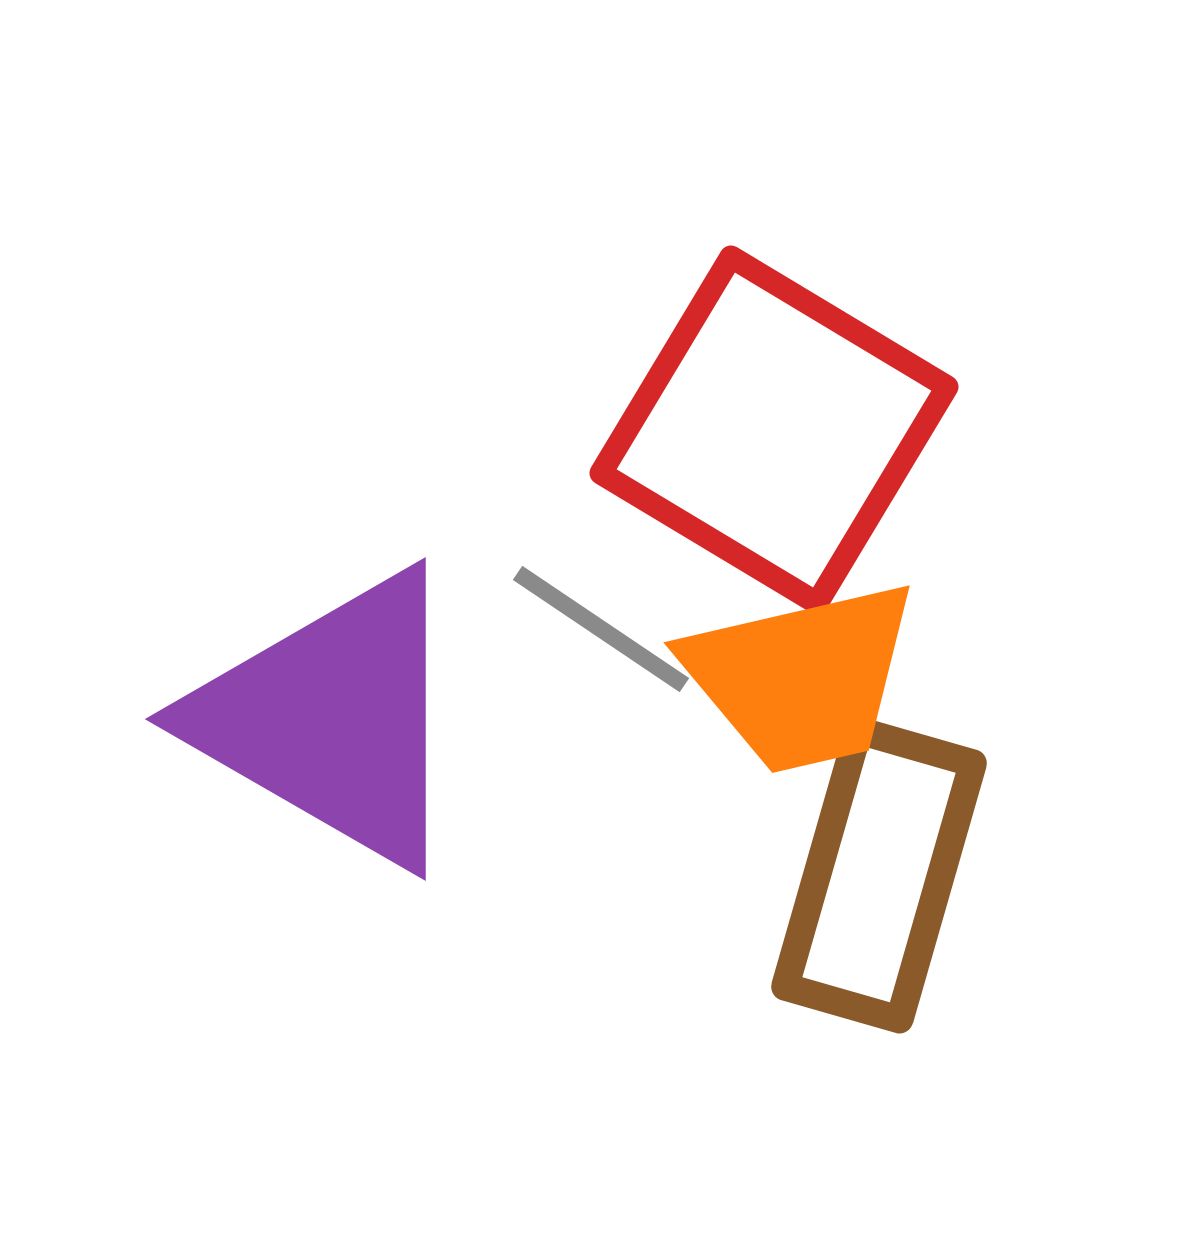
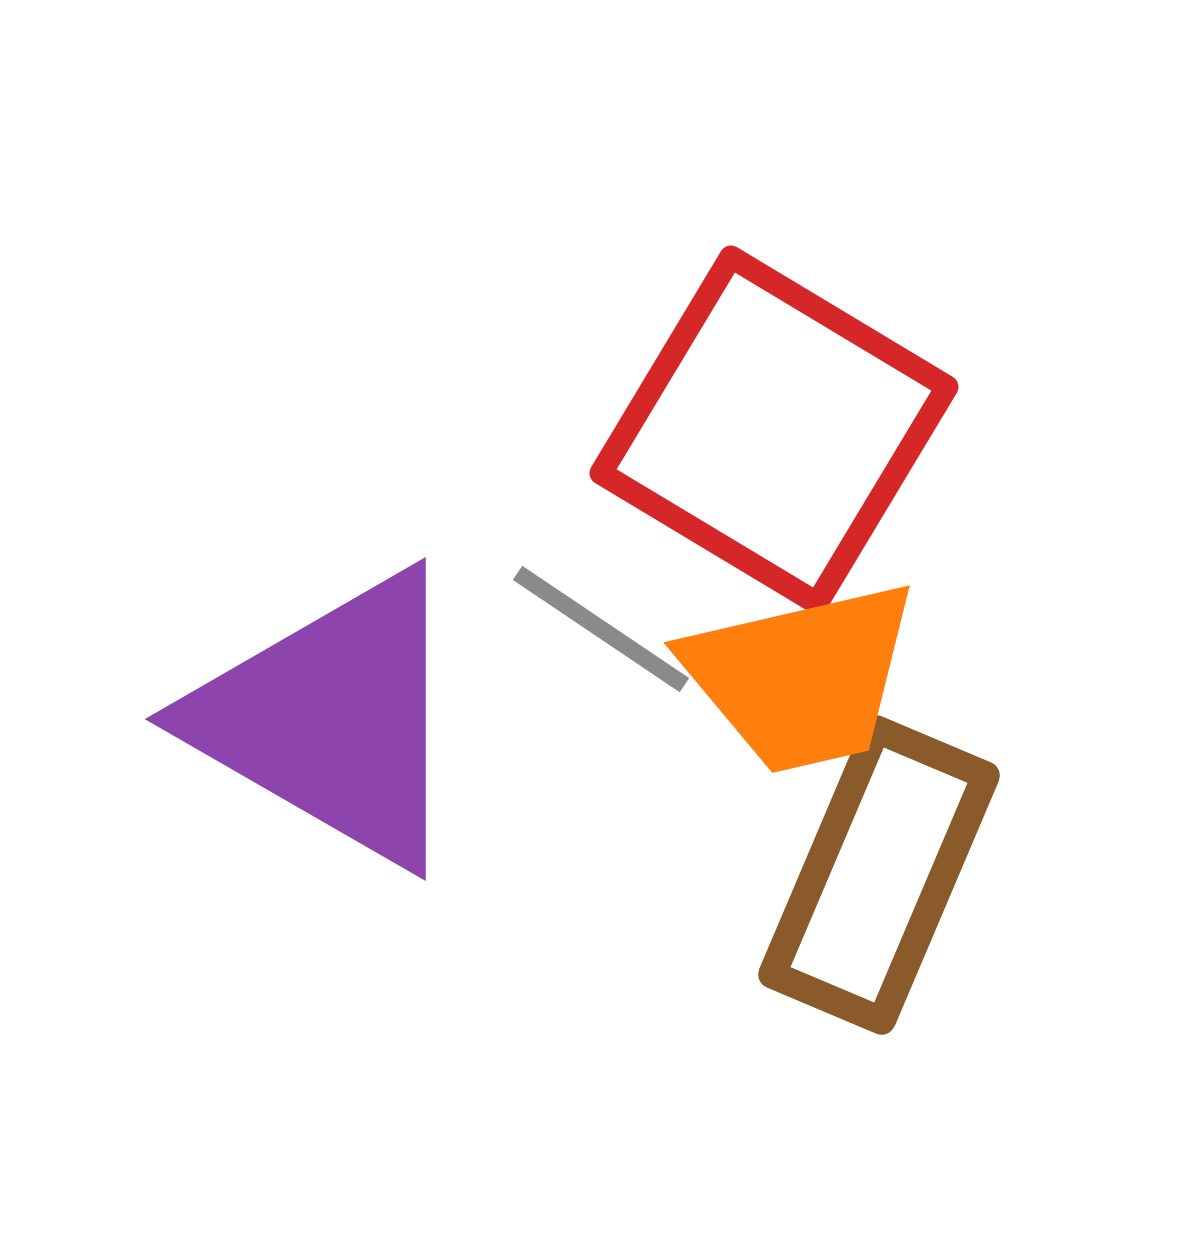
brown rectangle: rotated 7 degrees clockwise
